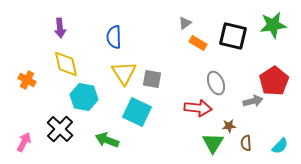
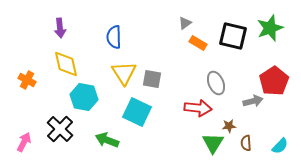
green star: moved 3 px left, 3 px down; rotated 12 degrees counterclockwise
